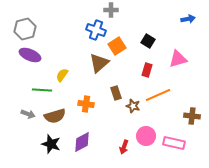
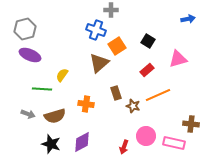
red rectangle: rotated 32 degrees clockwise
green line: moved 1 px up
brown cross: moved 1 px left, 8 px down
